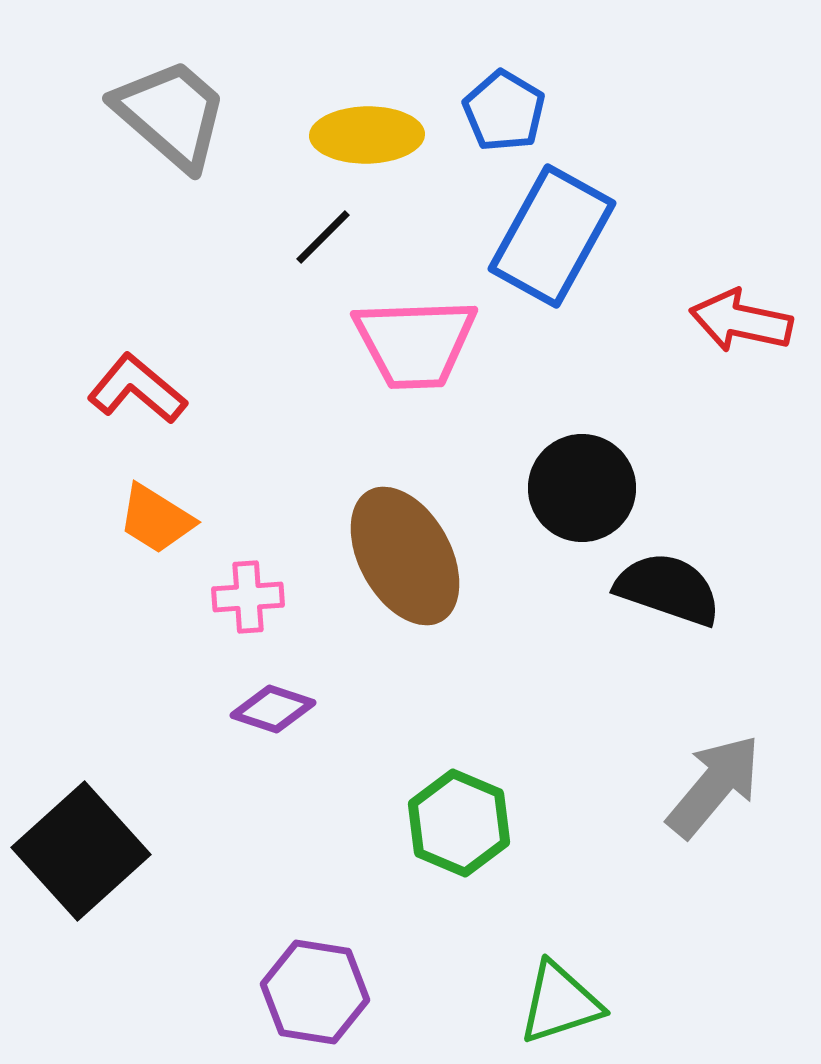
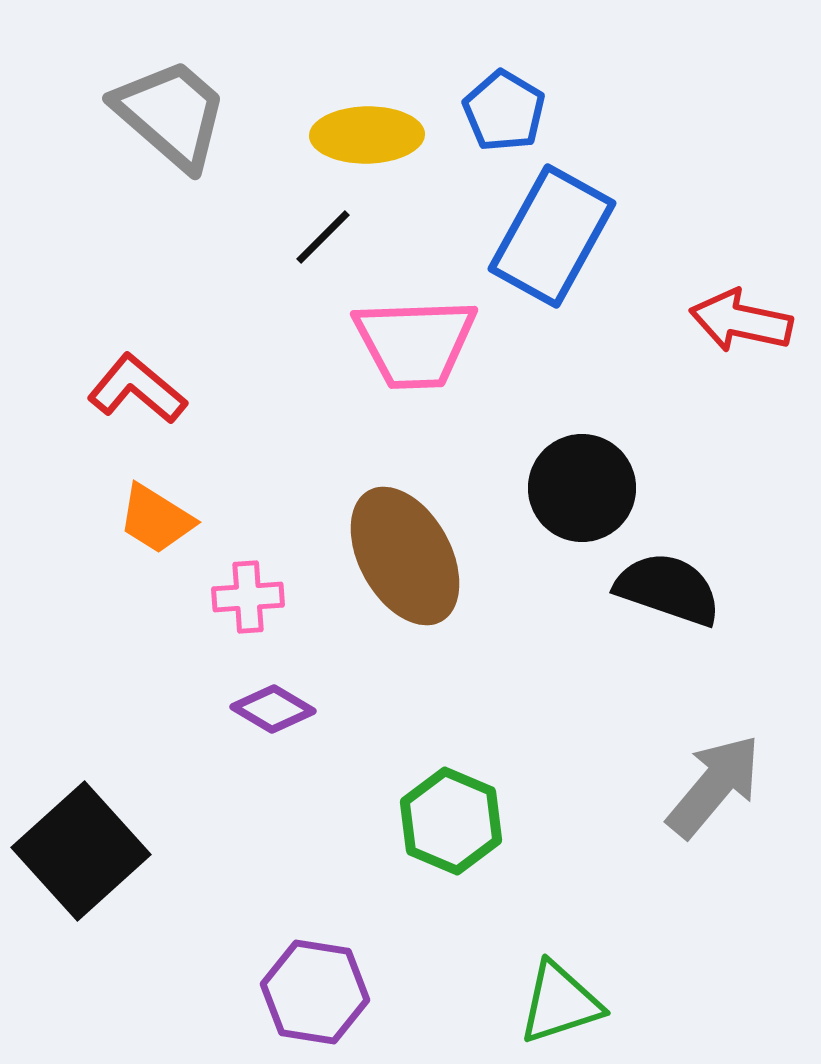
purple diamond: rotated 12 degrees clockwise
green hexagon: moved 8 px left, 2 px up
